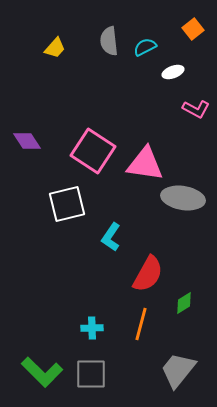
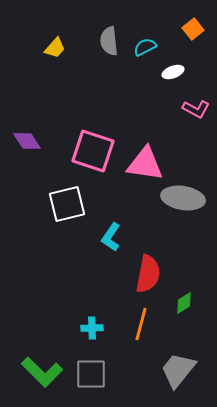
pink square: rotated 15 degrees counterclockwise
red semicircle: rotated 18 degrees counterclockwise
